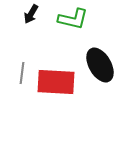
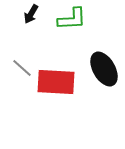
green L-shape: moved 1 px left; rotated 16 degrees counterclockwise
black ellipse: moved 4 px right, 4 px down
gray line: moved 5 px up; rotated 55 degrees counterclockwise
